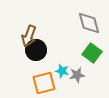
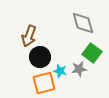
gray diamond: moved 6 px left
black circle: moved 4 px right, 7 px down
cyan star: moved 2 px left
gray star: moved 2 px right, 6 px up
